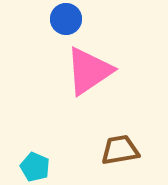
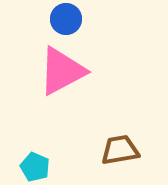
pink triangle: moved 27 px left; rotated 6 degrees clockwise
